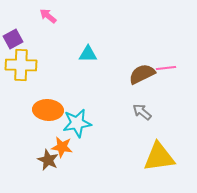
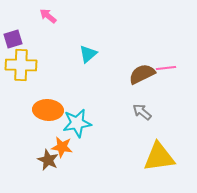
purple square: rotated 12 degrees clockwise
cyan triangle: rotated 42 degrees counterclockwise
